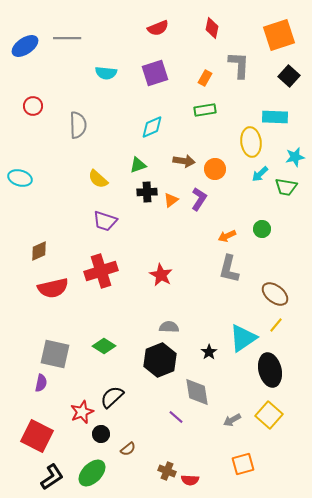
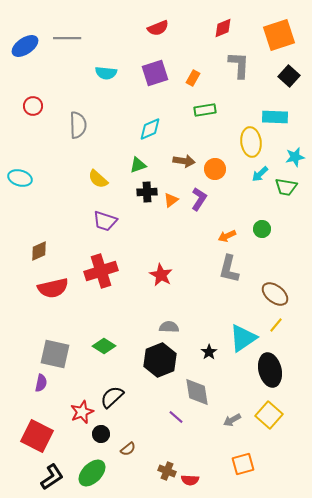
red diamond at (212, 28): moved 11 px right; rotated 55 degrees clockwise
orange rectangle at (205, 78): moved 12 px left
cyan diamond at (152, 127): moved 2 px left, 2 px down
